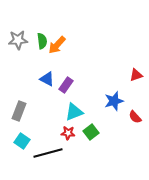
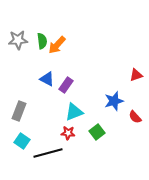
green square: moved 6 px right
